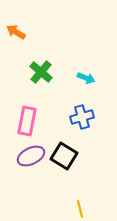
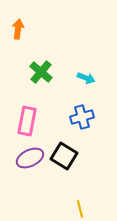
orange arrow: moved 2 px right, 3 px up; rotated 66 degrees clockwise
purple ellipse: moved 1 px left, 2 px down
